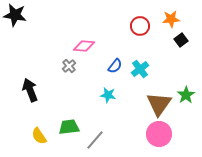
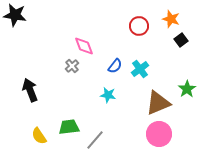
orange star: rotated 24 degrees clockwise
red circle: moved 1 px left
pink diamond: rotated 65 degrees clockwise
gray cross: moved 3 px right
green star: moved 1 px right, 6 px up
brown triangle: moved 1 px left, 1 px up; rotated 32 degrees clockwise
